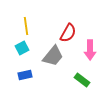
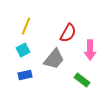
yellow line: rotated 30 degrees clockwise
cyan square: moved 1 px right, 2 px down
gray trapezoid: moved 1 px right, 3 px down
